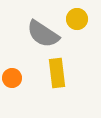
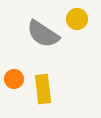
yellow rectangle: moved 14 px left, 16 px down
orange circle: moved 2 px right, 1 px down
